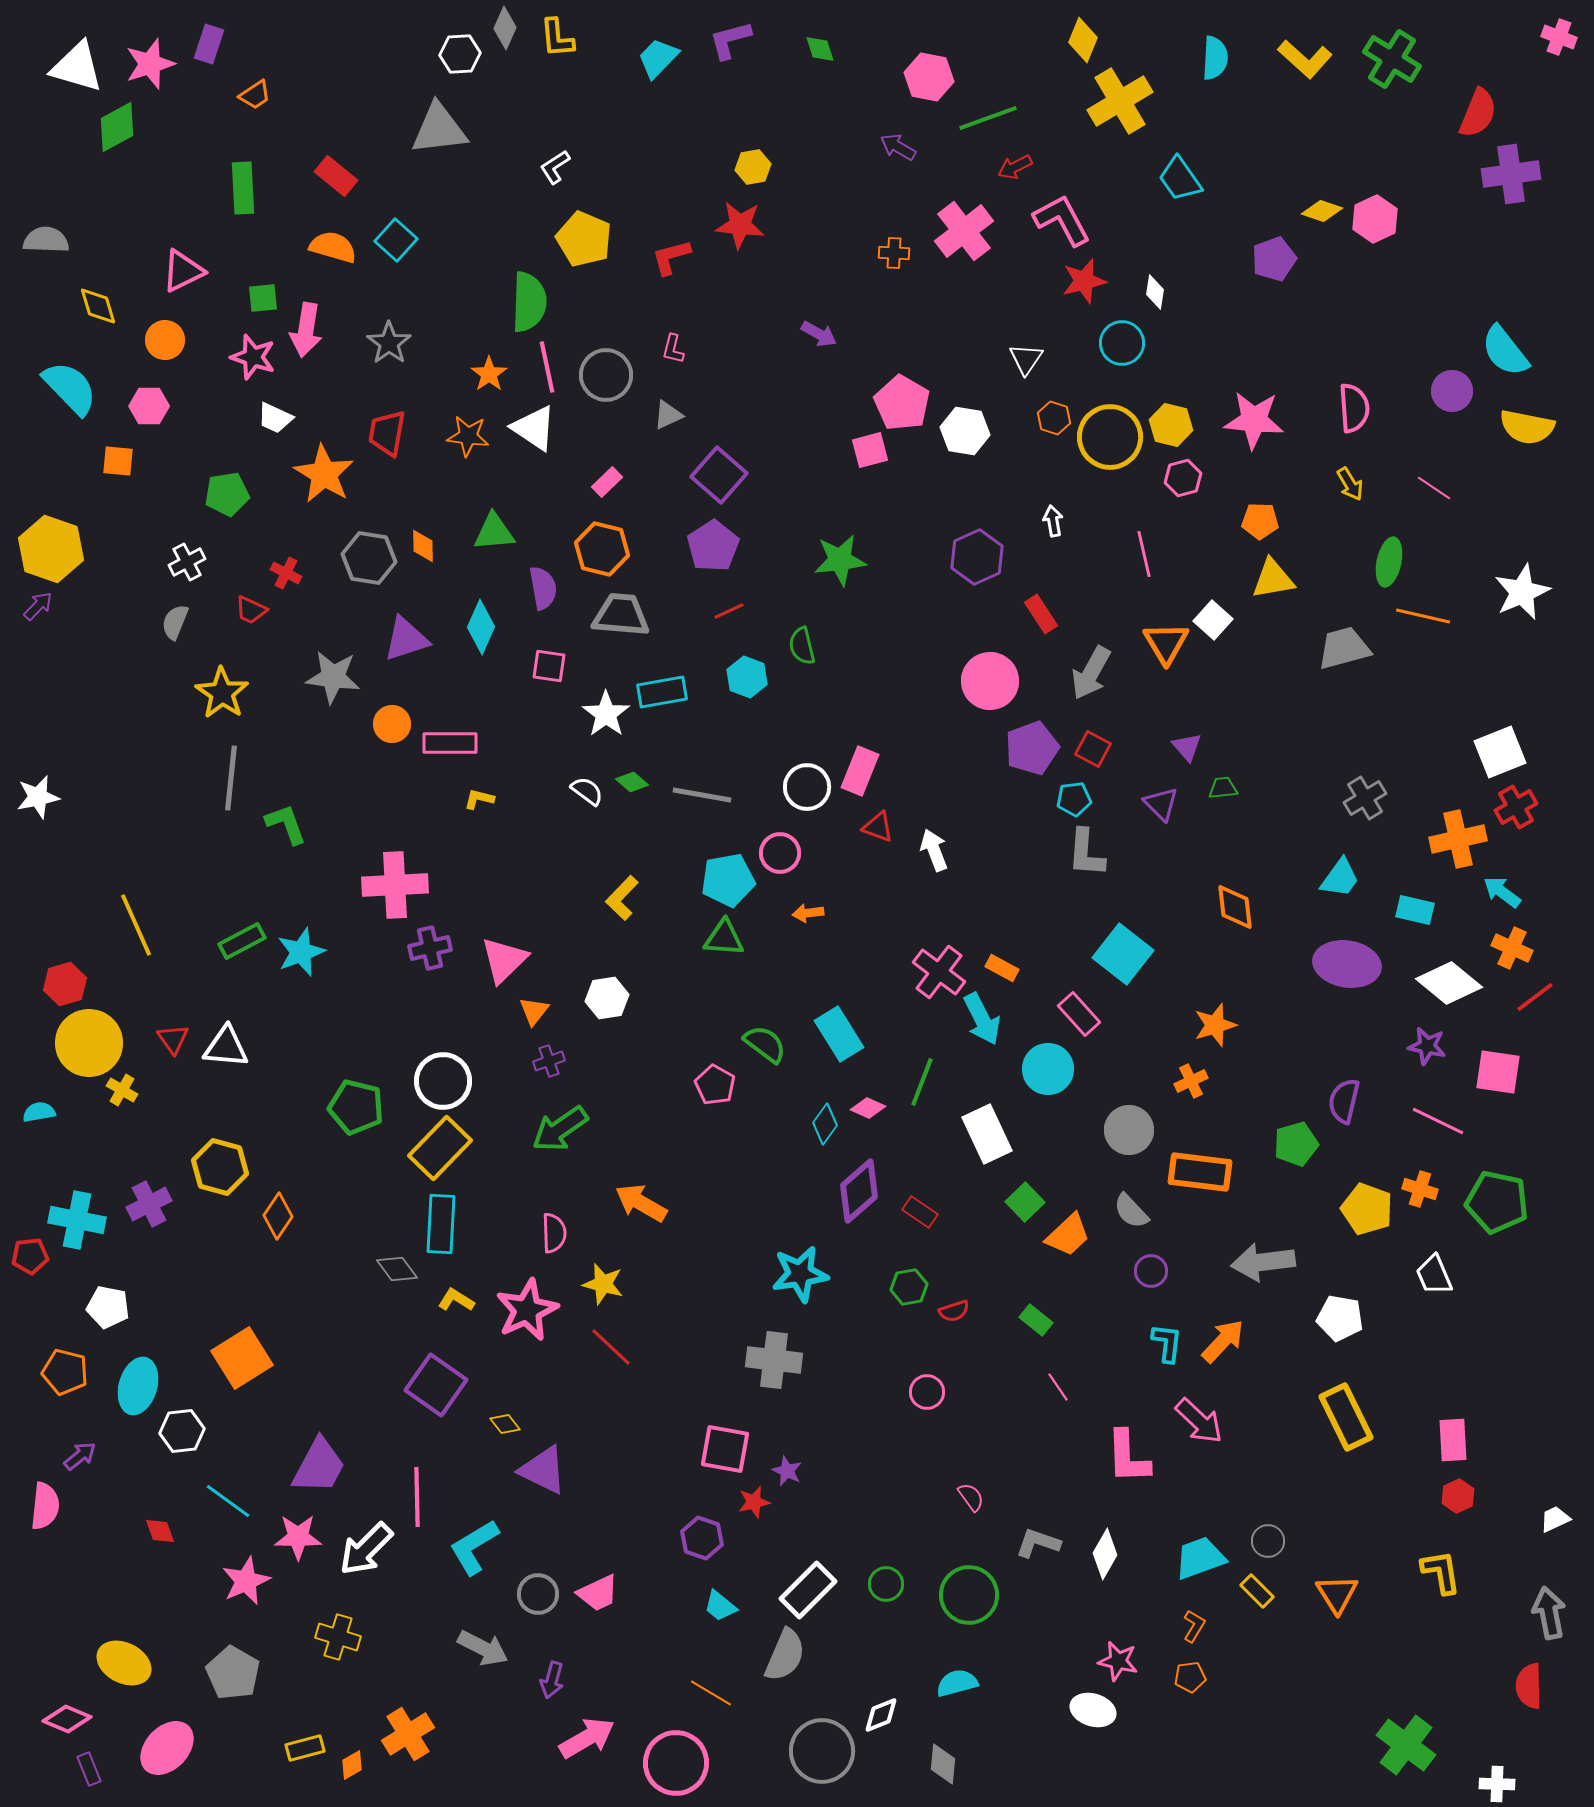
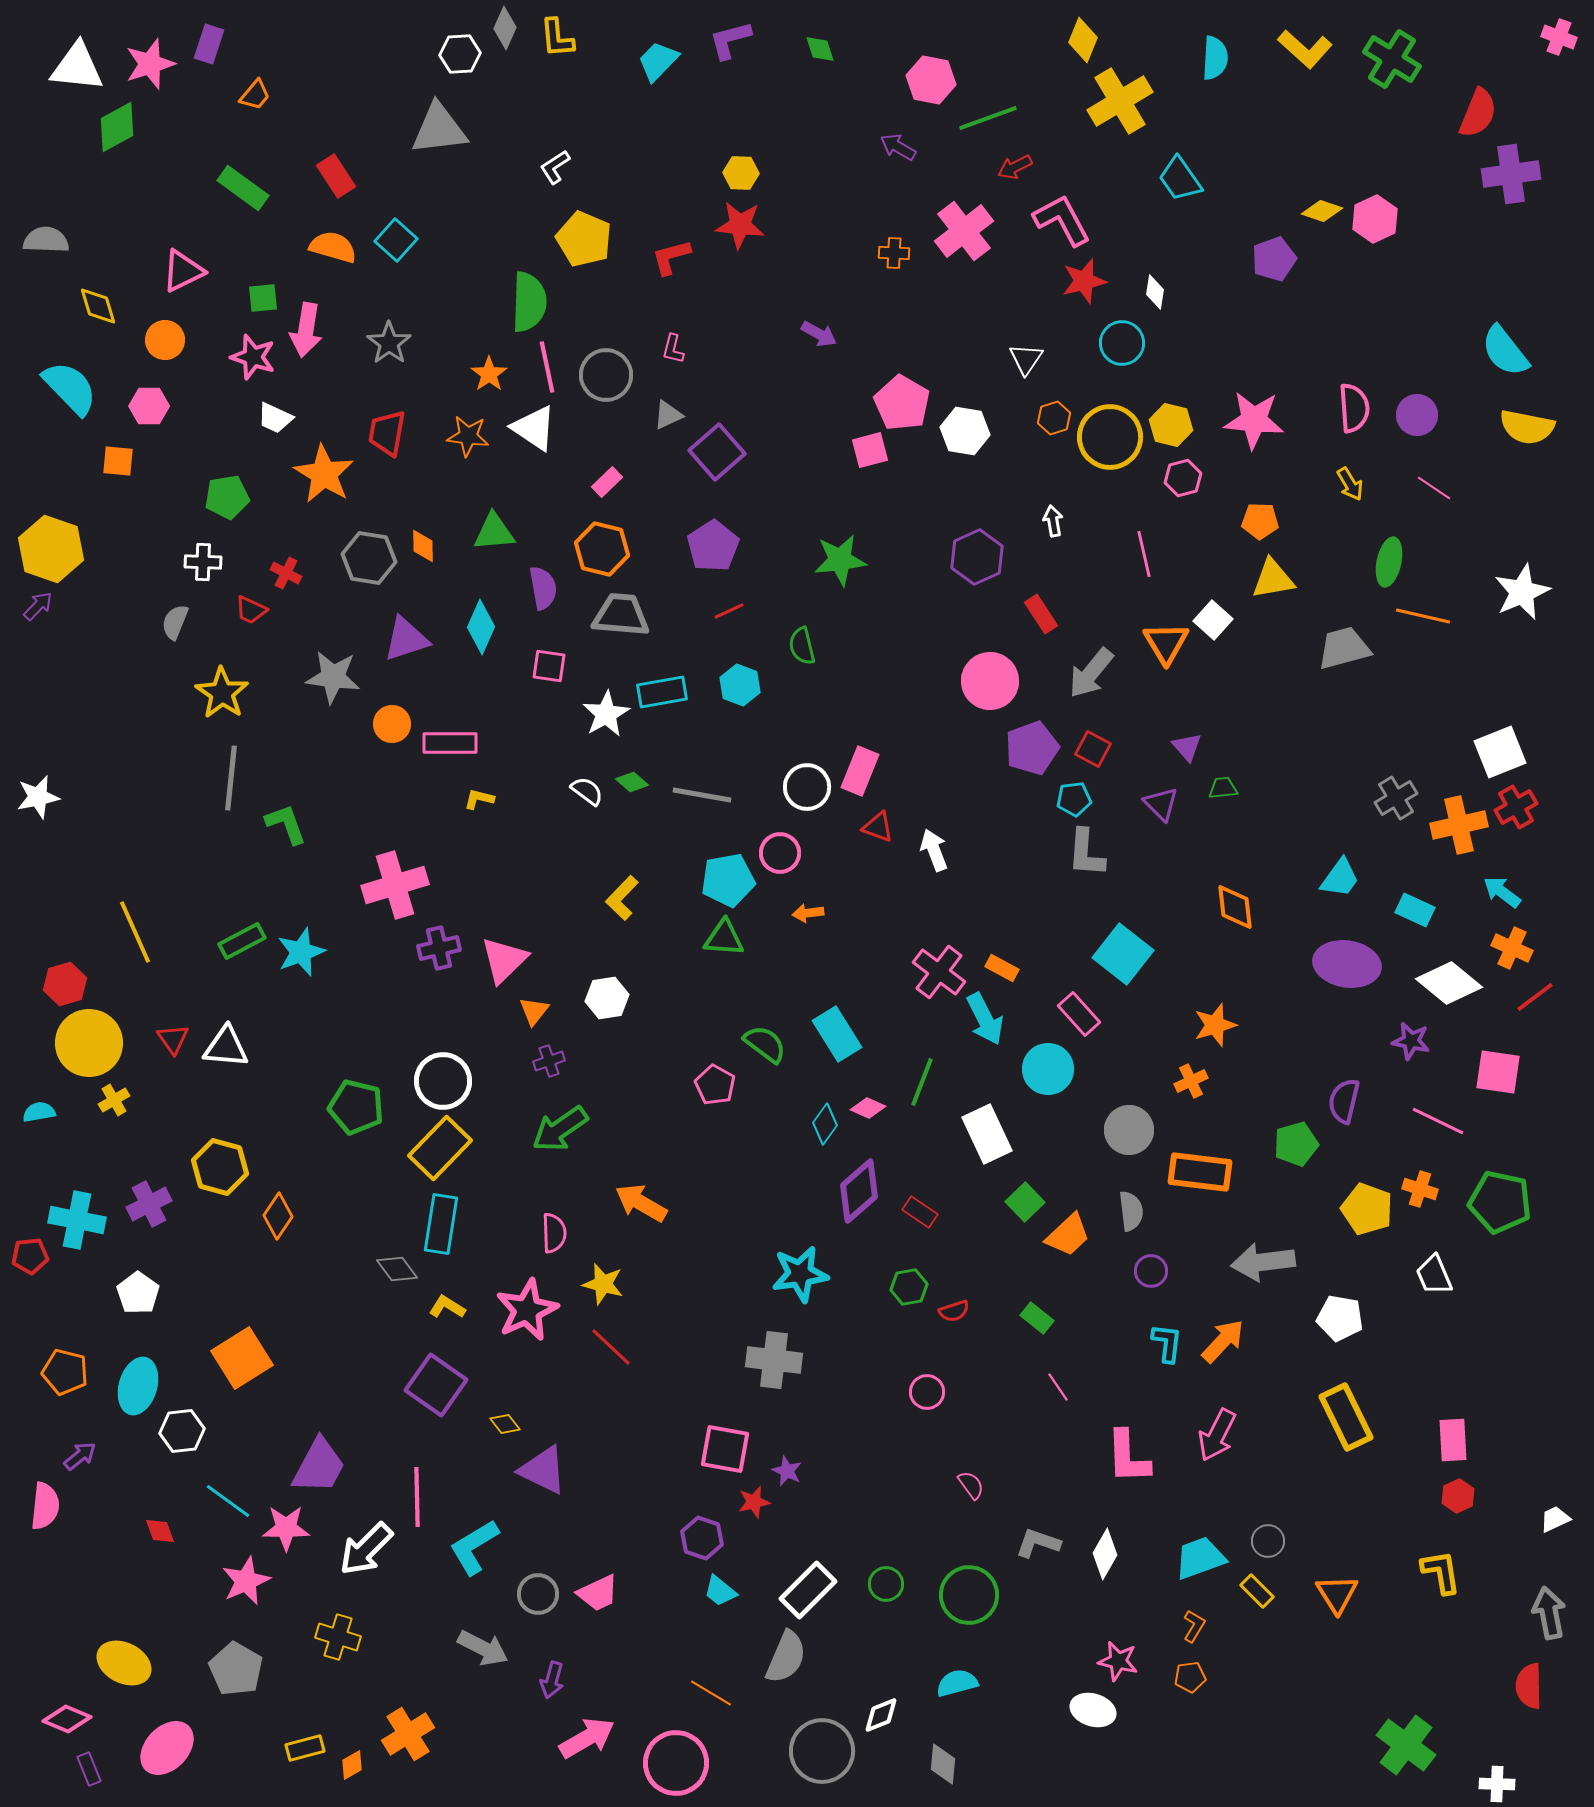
cyan trapezoid at (658, 58): moved 3 px down
yellow L-shape at (1305, 59): moved 10 px up
white triangle at (77, 67): rotated 10 degrees counterclockwise
pink hexagon at (929, 77): moved 2 px right, 3 px down
orange trapezoid at (255, 95): rotated 16 degrees counterclockwise
yellow hexagon at (753, 167): moved 12 px left, 6 px down; rotated 12 degrees clockwise
red rectangle at (336, 176): rotated 18 degrees clockwise
green rectangle at (243, 188): rotated 51 degrees counterclockwise
purple circle at (1452, 391): moved 35 px left, 24 px down
orange hexagon at (1054, 418): rotated 24 degrees clockwise
purple square at (719, 475): moved 2 px left, 23 px up; rotated 8 degrees clockwise
green pentagon at (227, 494): moved 3 px down
white cross at (187, 562): moved 16 px right; rotated 30 degrees clockwise
gray arrow at (1091, 673): rotated 10 degrees clockwise
cyan hexagon at (747, 677): moved 7 px left, 8 px down
white star at (606, 714): rotated 6 degrees clockwise
gray cross at (1365, 798): moved 31 px right
orange cross at (1458, 839): moved 1 px right, 14 px up
pink cross at (395, 885): rotated 14 degrees counterclockwise
cyan rectangle at (1415, 910): rotated 12 degrees clockwise
yellow line at (136, 925): moved 1 px left, 7 px down
purple cross at (430, 948): moved 9 px right
cyan arrow at (982, 1019): moved 3 px right
cyan rectangle at (839, 1034): moved 2 px left
purple star at (1427, 1046): moved 16 px left, 5 px up
yellow cross at (122, 1090): moved 8 px left, 10 px down; rotated 28 degrees clockwise
green pentagon at (1497, 1202): moved 3 px right
gray semicircle at (1131, 1211): rotated 144 degrees counterclockwise
cyan rectangle at (441, 1224): rotated 6 degrees clockwise
yellow L-shape at (456, 1300): moved 9 px left, 7 px down
white pentagon at (108, 1307): moved 30 px right, 14 px up; rotated 24 degrees clockwise
green rectangle at (1036, 1320): moved 1 px right, 2 px up
pink arrow at (1199, 1421): moved 18 px right, 14 px down; rotated 74 degrees clockwise
pink semicircle at (971, 1497): moved 12 px up
pink star at (298, 1537): moved 12 px left, 9 px up
cyan trapezoid at (720, 1606): moved 15 px up
gray semicircle at (785, 1655): moved 1 px right, 2 px down
gray pentagon at (233, 1673): moved 3 px right, 4 px up
